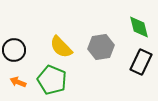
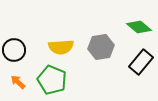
green diamond: rotated 35 degrees counterclockwise
yellow semicircle: rotated 50 degrees counterclockwise
black rectangle: rotated 15 degrees clockwise
orange arrow: rotated 21 degrees clockwise
